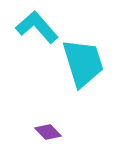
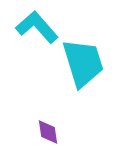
purple diamond: rotated 36 degrees clockwise
